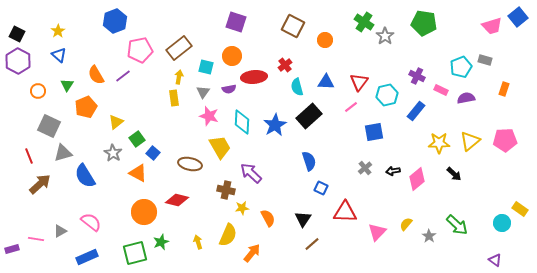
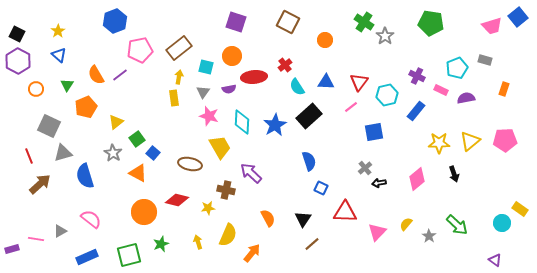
green pentagon at (424, 23): moved 7 px right
brown square at (293, 26): moved 5 px left, 4 px up
cyan pentagon at (461, 67): moved 4 px left, 1 px down
purple line at (123, 76): moved 3 px left, 1 px up
cyan semicircle at (297, 87): rotated 18 degrees counterclockwise
orange circle at (38, 91): moved 2 px left, 2 px up
black arrow at (393, 171): moved 14 px left, 12 px down
black arrow at (454, 174): rotated 28 degrees clockwise
blue semicircle at (85, 176): rotated 15 degrees clockwise
yellow star at (242, 208): moved 34 px left
pink semicircle at (91, 222): moved 3 px up
green star at (161, 242): moved 2 px down
green square at (135, 253): moved 6 px left, 2 px down
